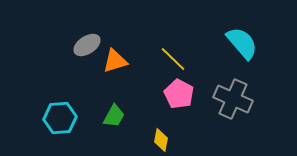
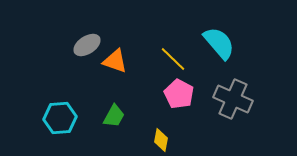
cyan semicircle: moved 23 px left
orange triangle: rotated 36 degrees clockwise
